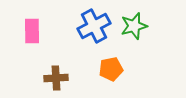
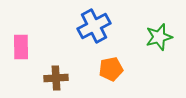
green star: moved 25 px right, 11 px down
pink rectangle: moved 11 px left, 16 px down
